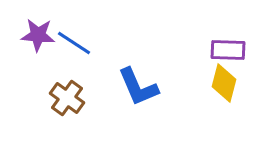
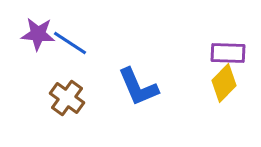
purple star: moved 1 px up
blue line: moved 4 px left
purple rectangle: moved 3 px down
yellow diamond: rotated 30 degrees clockwise
